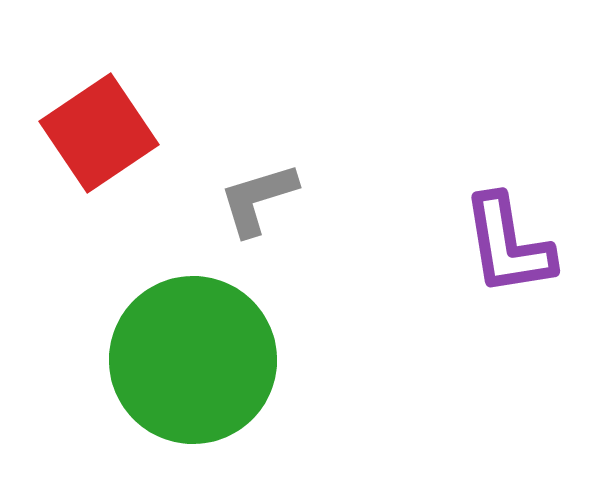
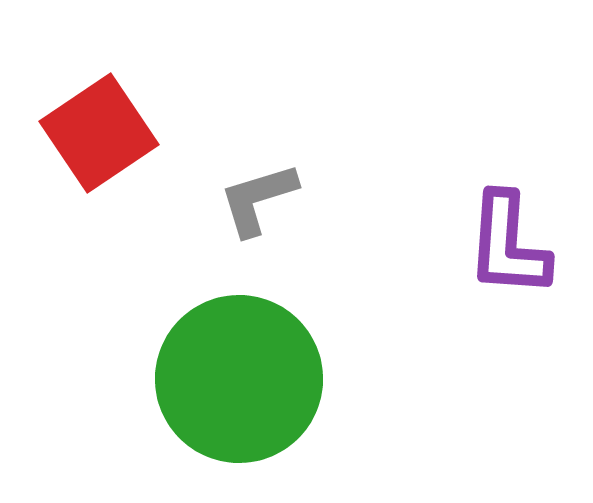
purple L-shape: rotated 13 degrees clockwise
green circle: moved 46 px right, 19 px down
